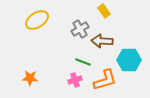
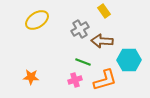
orange star: moved 1 px right, 1 px up
